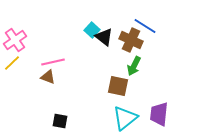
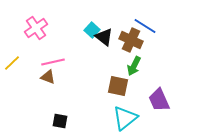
pink cross: moved 21 px right, 12 px up
purple trapezoid: moved 14 px up; rotated 30 degrees counterclockwise
